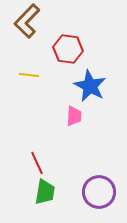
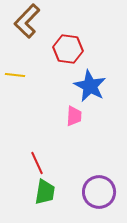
yellow line: moved 14 px left
